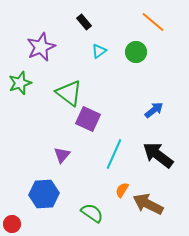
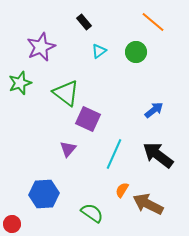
green triangle: moved 3 px left
purple triangle: moved 6 px right, 6 px up
